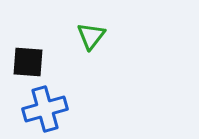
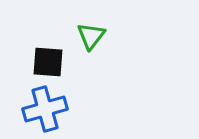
black square: moved 20 px right
